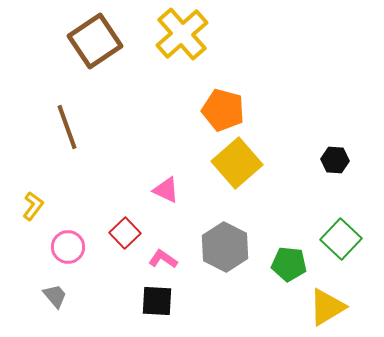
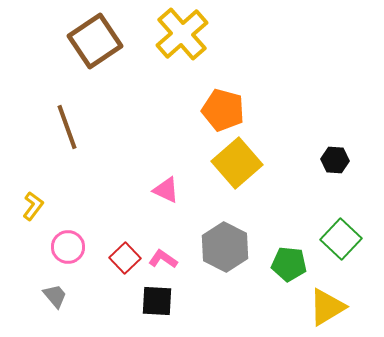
red square: moved 25 px down
